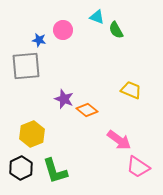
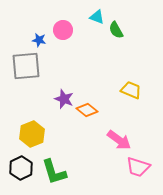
pink trapezoid: rotated 15 degrees counterclockwise
green L-shape: moved 1 px left, 1 px down
